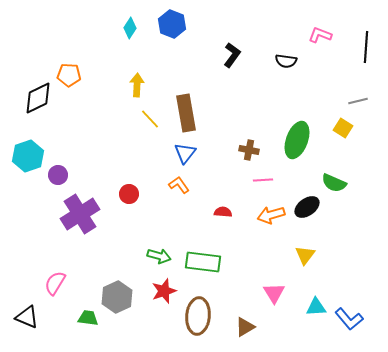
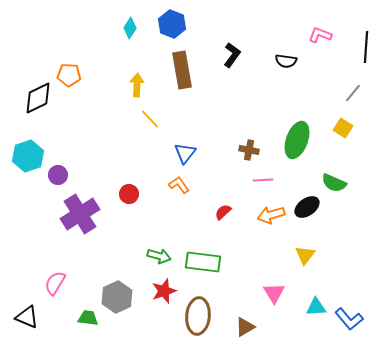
gray line: moved 5 px left, 8 px up; rotated 36 degrees counterclockwise
brown rectangle: moved 4 px left, 43 px up
red semicircle: rotated 48 degrees counterclockwise
